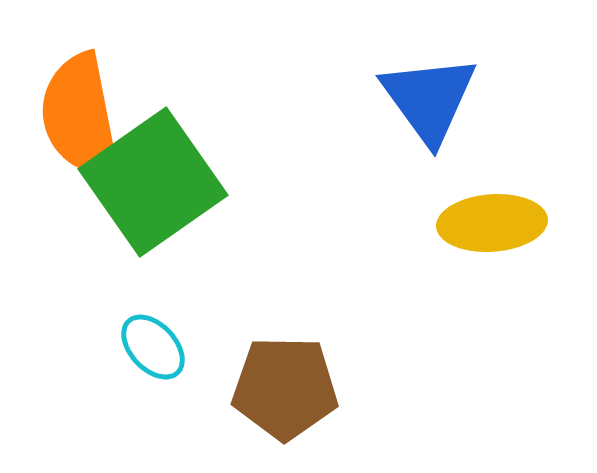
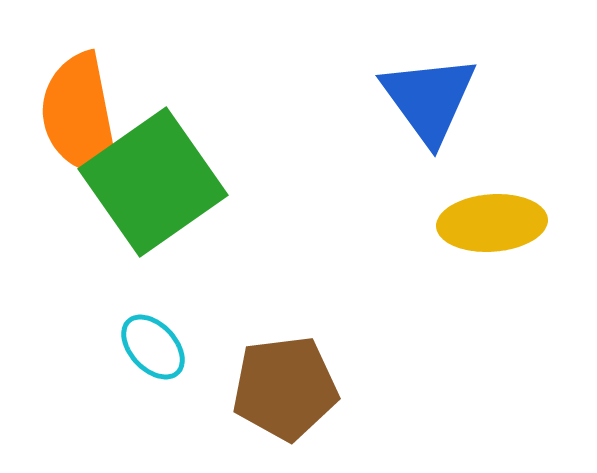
brown pentagon: rotated 8 degrees counterclockwise
